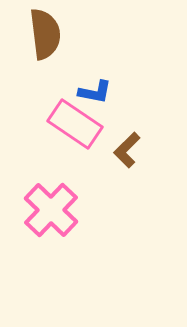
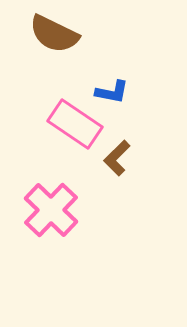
brown semicircle: moved 9 px right; rotated 123 degrees clockwise
blue L-shape: moved 17 px right
brown L-shape: moved 10 px left, 8 px down
